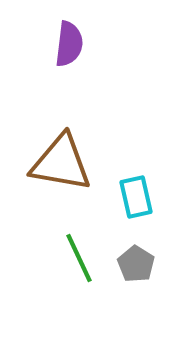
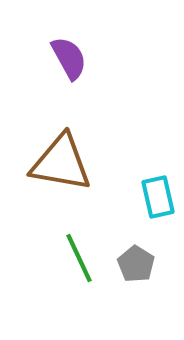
purple semicircle: moved 14 px down; rotated 36 degrees counterclockwise
cyan rectangle: moved 22 px right
